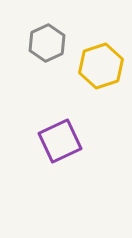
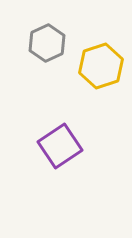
purple square: moved 5 px down; rotated 9 degrees counterclockwise
